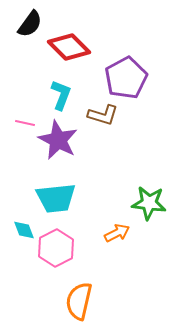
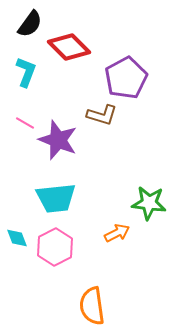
cyan L-shape: moved 35 px left, 23 px up
brown L-shape: moved 1 px left
pink line: rotated 18 degrees clockwise
purple star: rotated 6 degrees counterclockwise
cyan diamond: moved 7 px left, 8 px down
pink hexagon: moved 1 px left, 1 px up
orange semicircle: moved 13 px right, 5 px down; rotated 21 degrees counterclockwise
